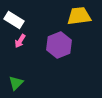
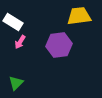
white rectangle: moved 1 px left, 2 px down
pink arrow: moved 1 px down
purple hexagon: rotated 15 degrees clockwise
